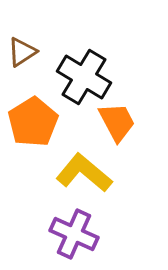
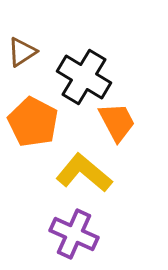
orange pentagon: rotated 12 degrees counterclockwise
